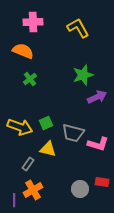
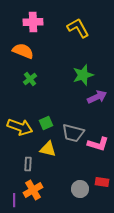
gray rectangle: rotated 32 degrees counterclockwise
